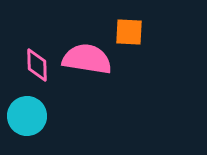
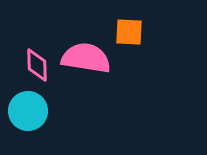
pink semicircle: moved 1 px left, 1 px up
cyan circle: moved 1 px right, 5 px up
